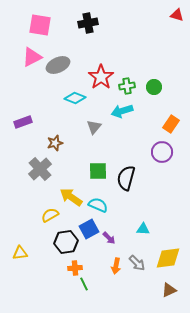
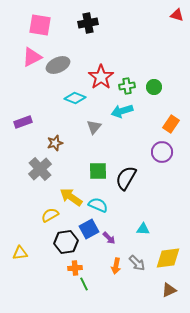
black semicircle: rotated 15 degrees clockwise
